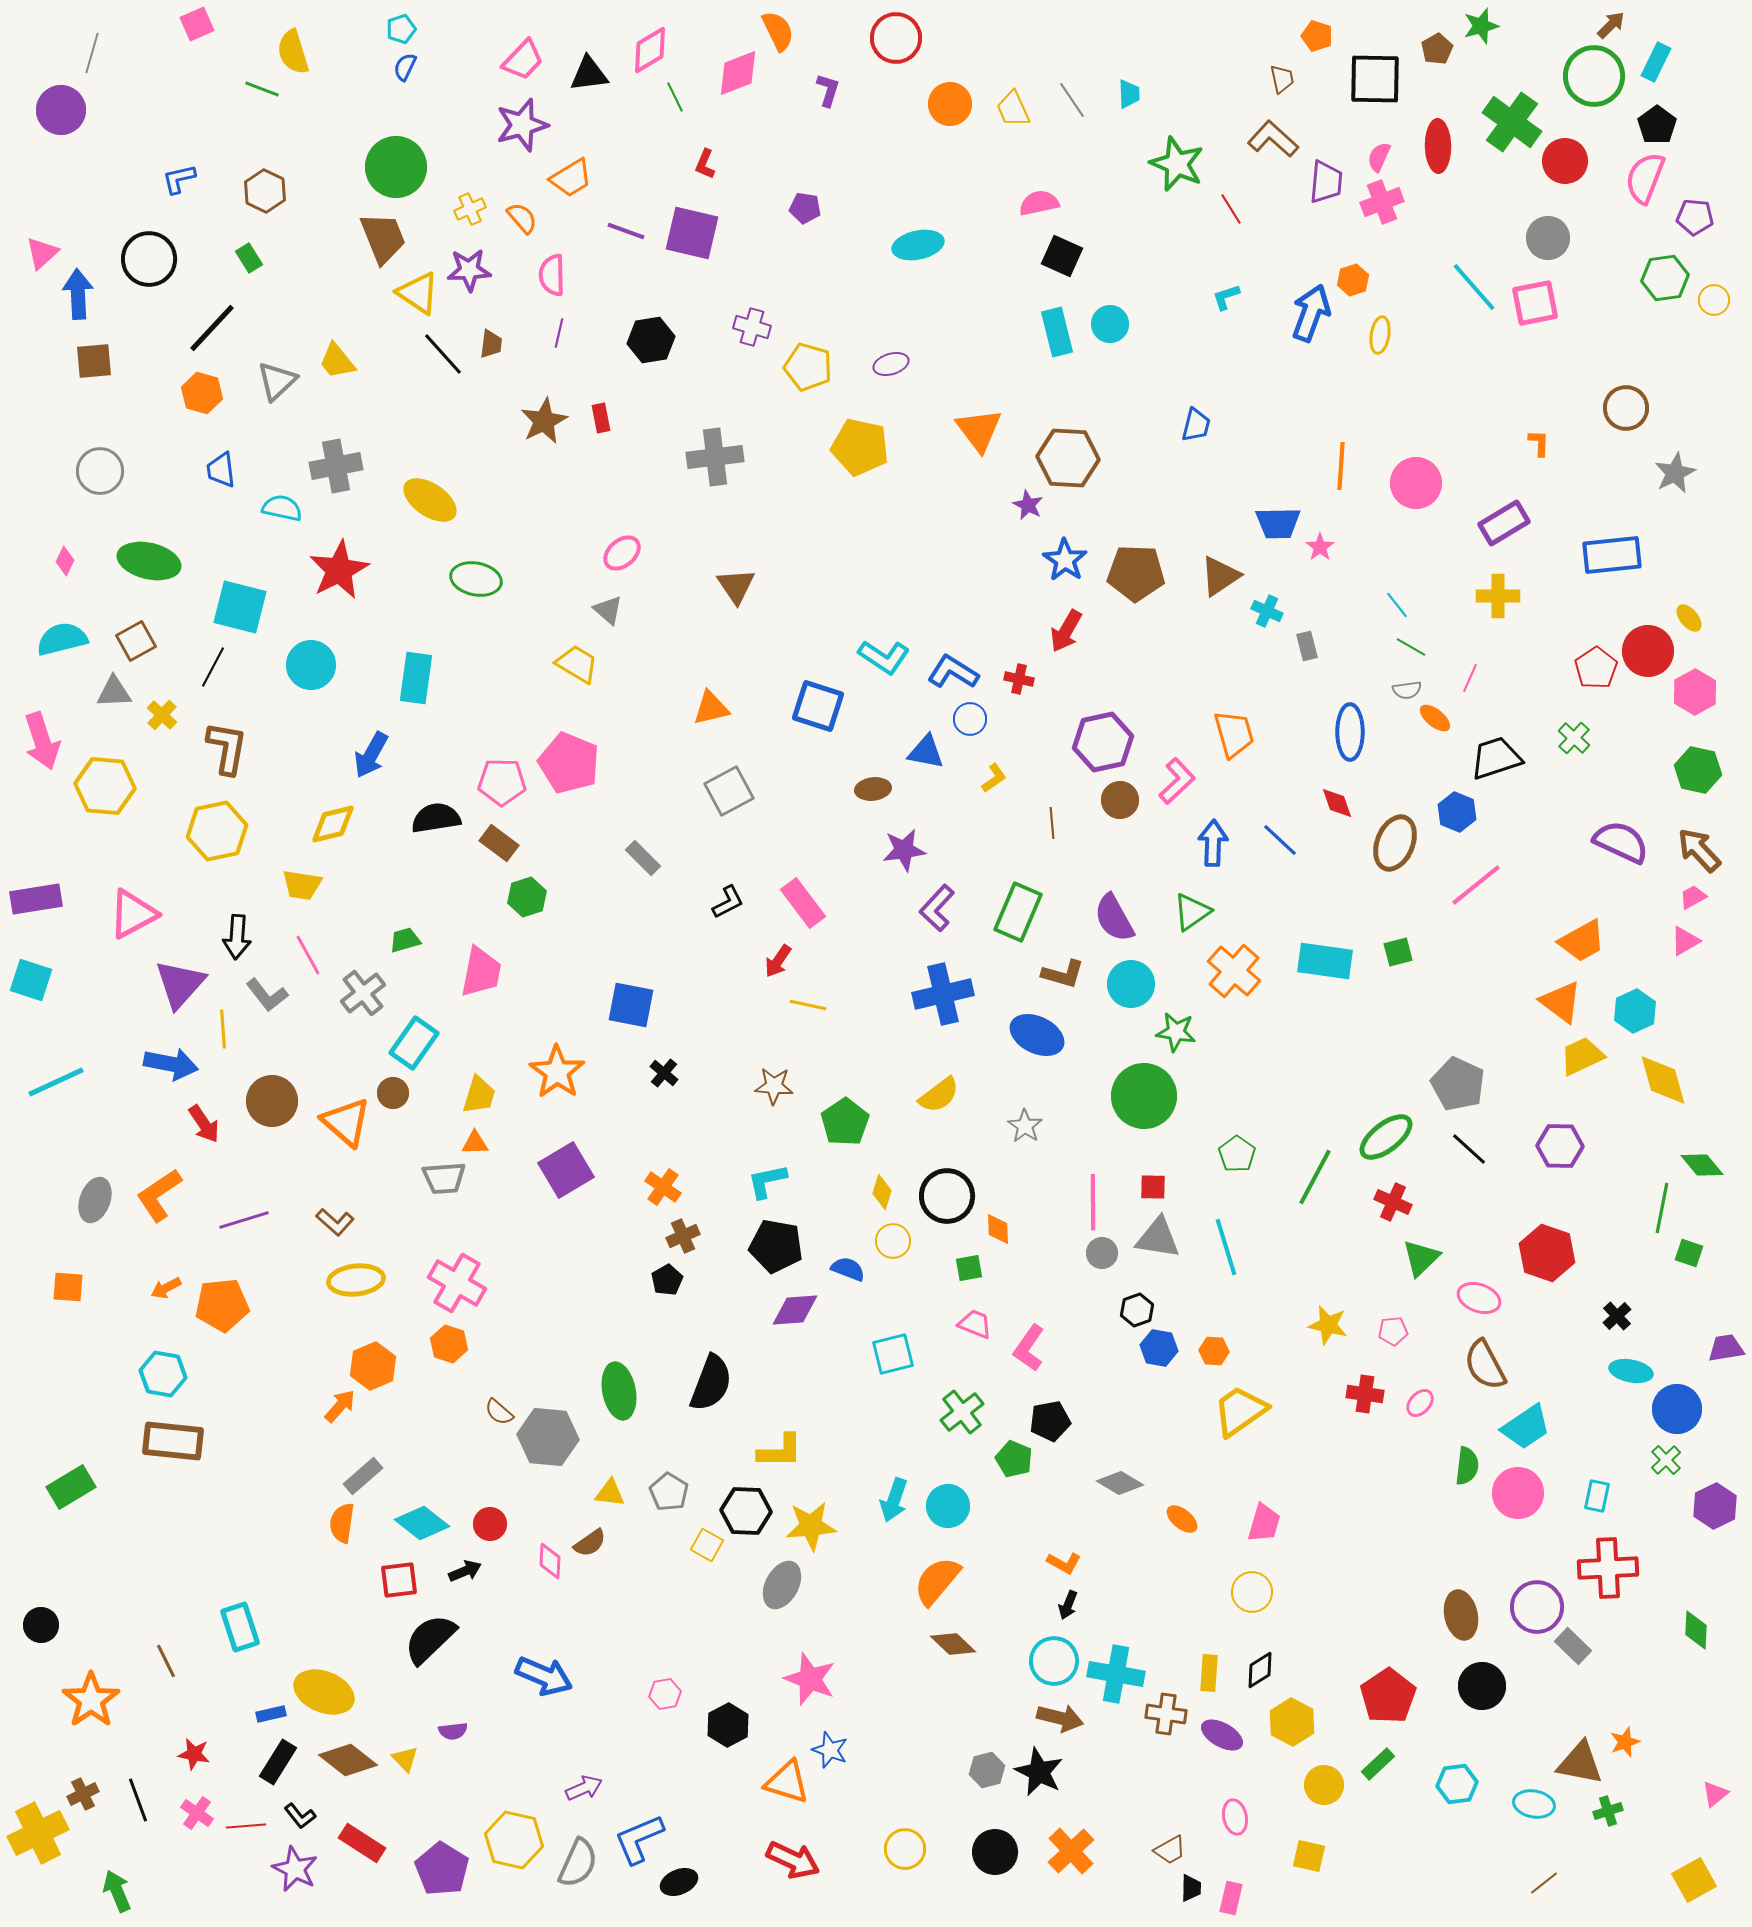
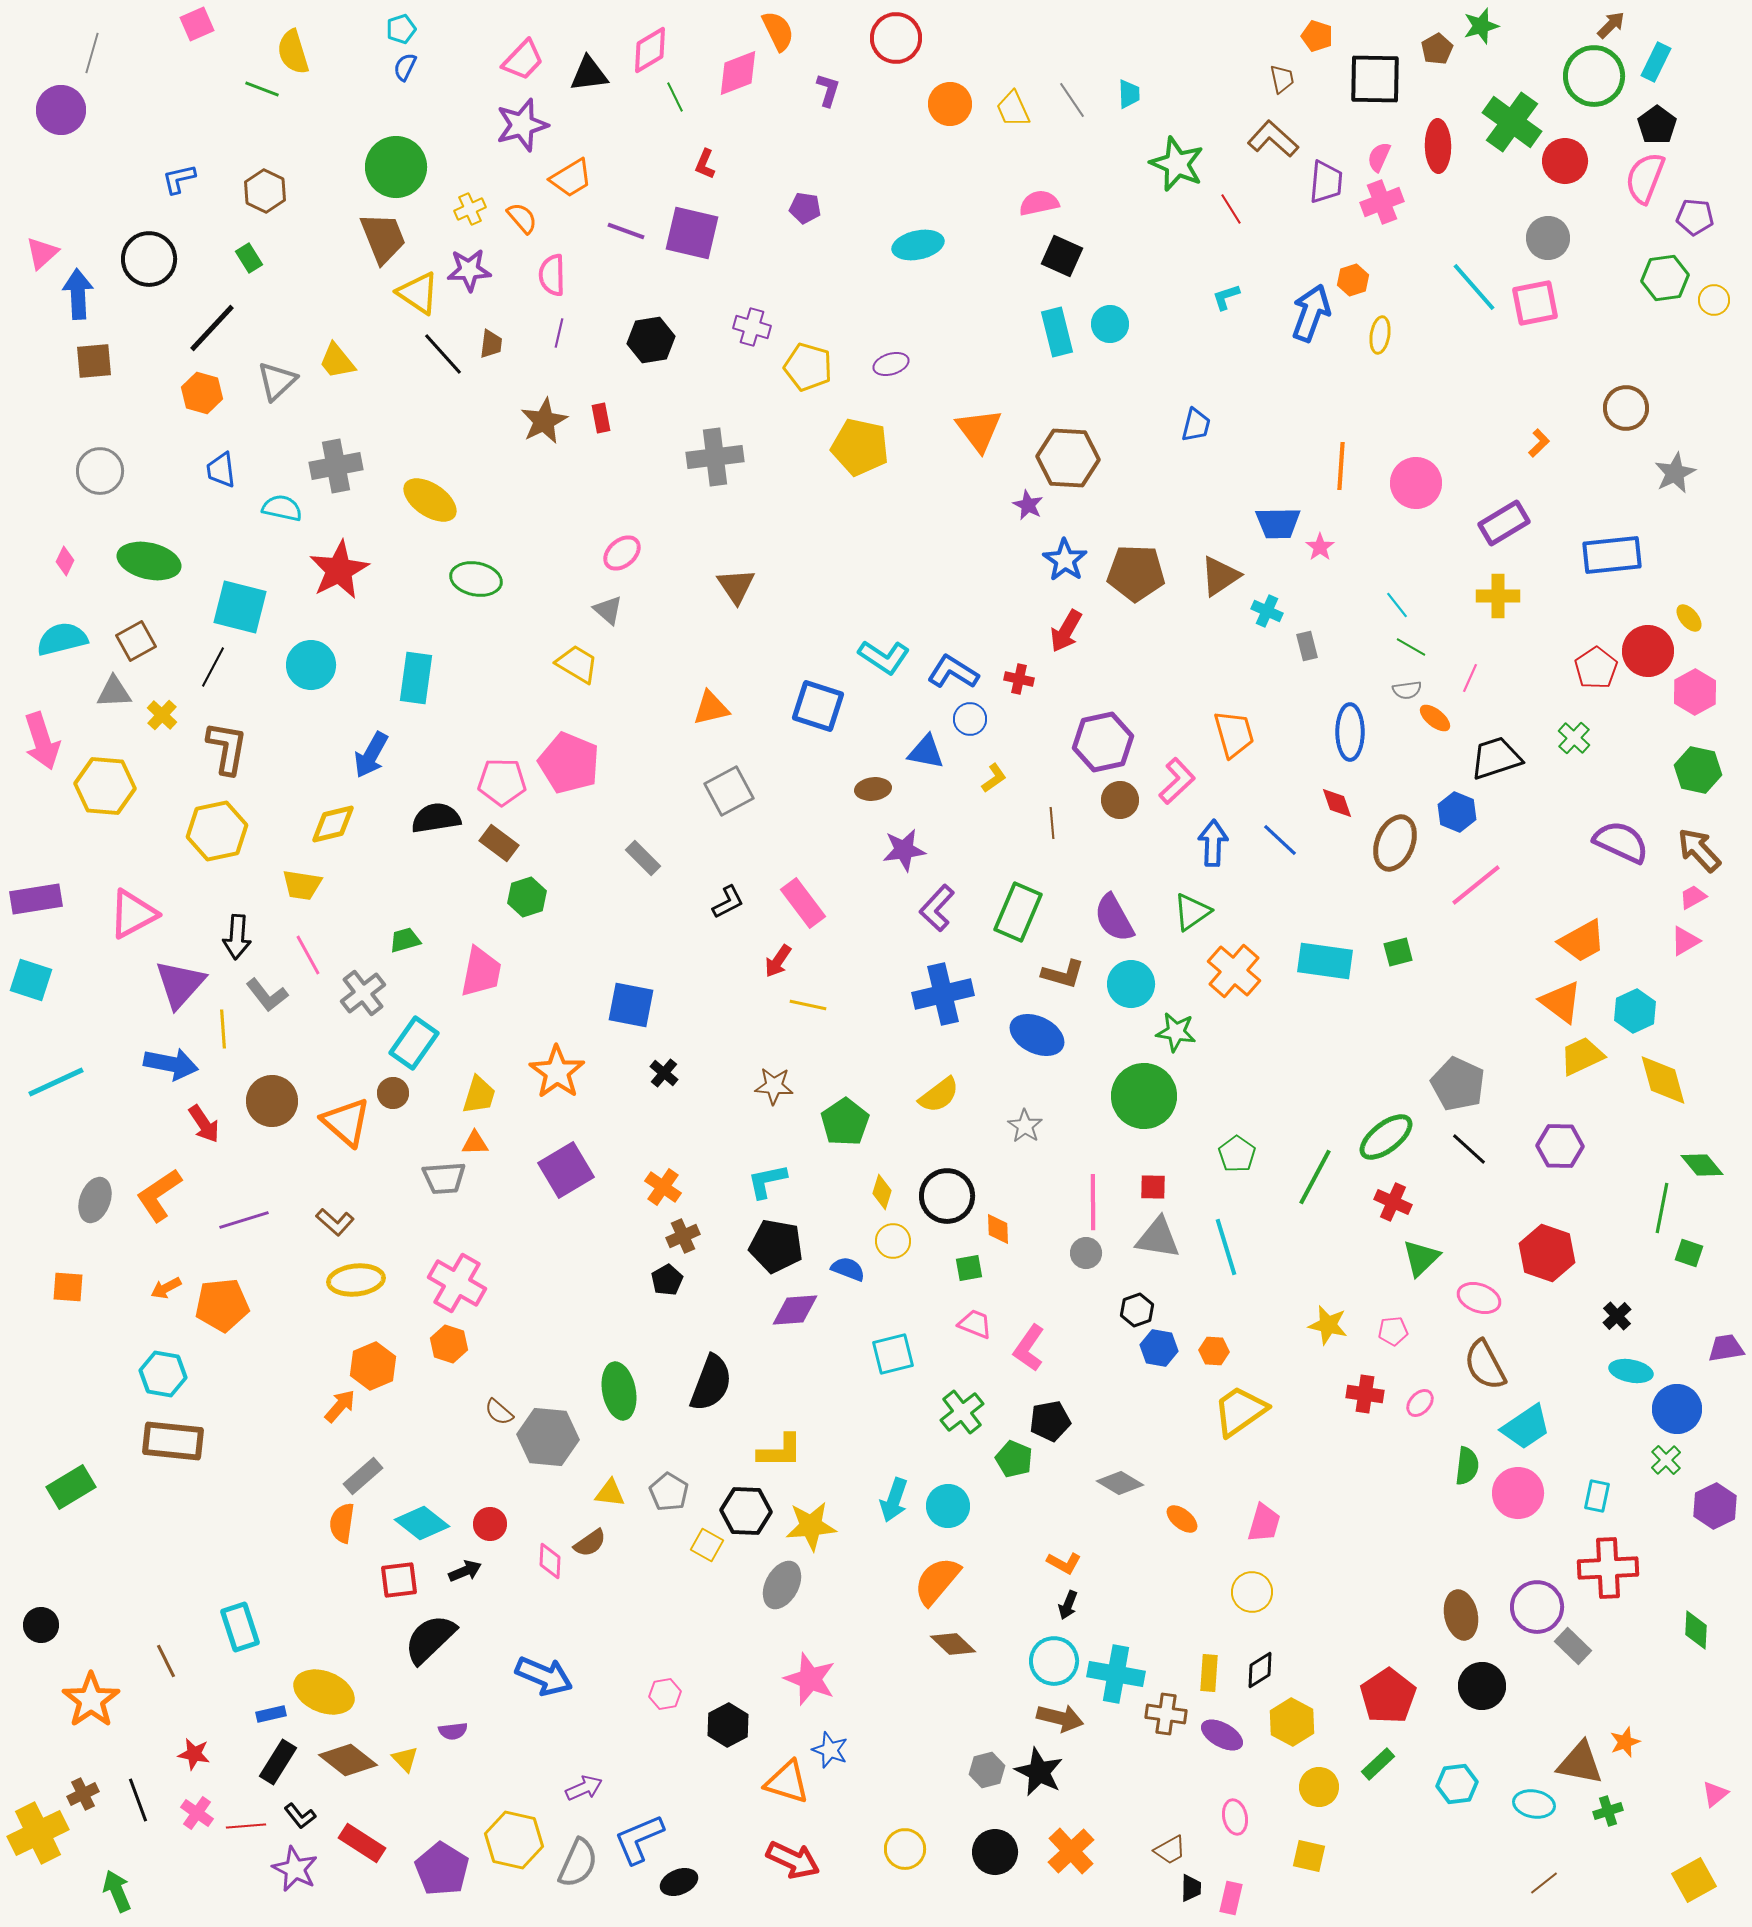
orange L-shape at (1539, 443): rotated 44 degrees clockwise
gray circle at (1102, 1253): moved 16 px left
yellow circle at (1324, 1785): moved 5 px left, 2 px down
